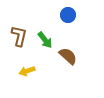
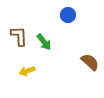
brown L-shape: rotated 15 degrees counterclockwise
green arrow: moved 1 px left, 2 px down
brown semicircle: moved 22 px right, 6 px down
